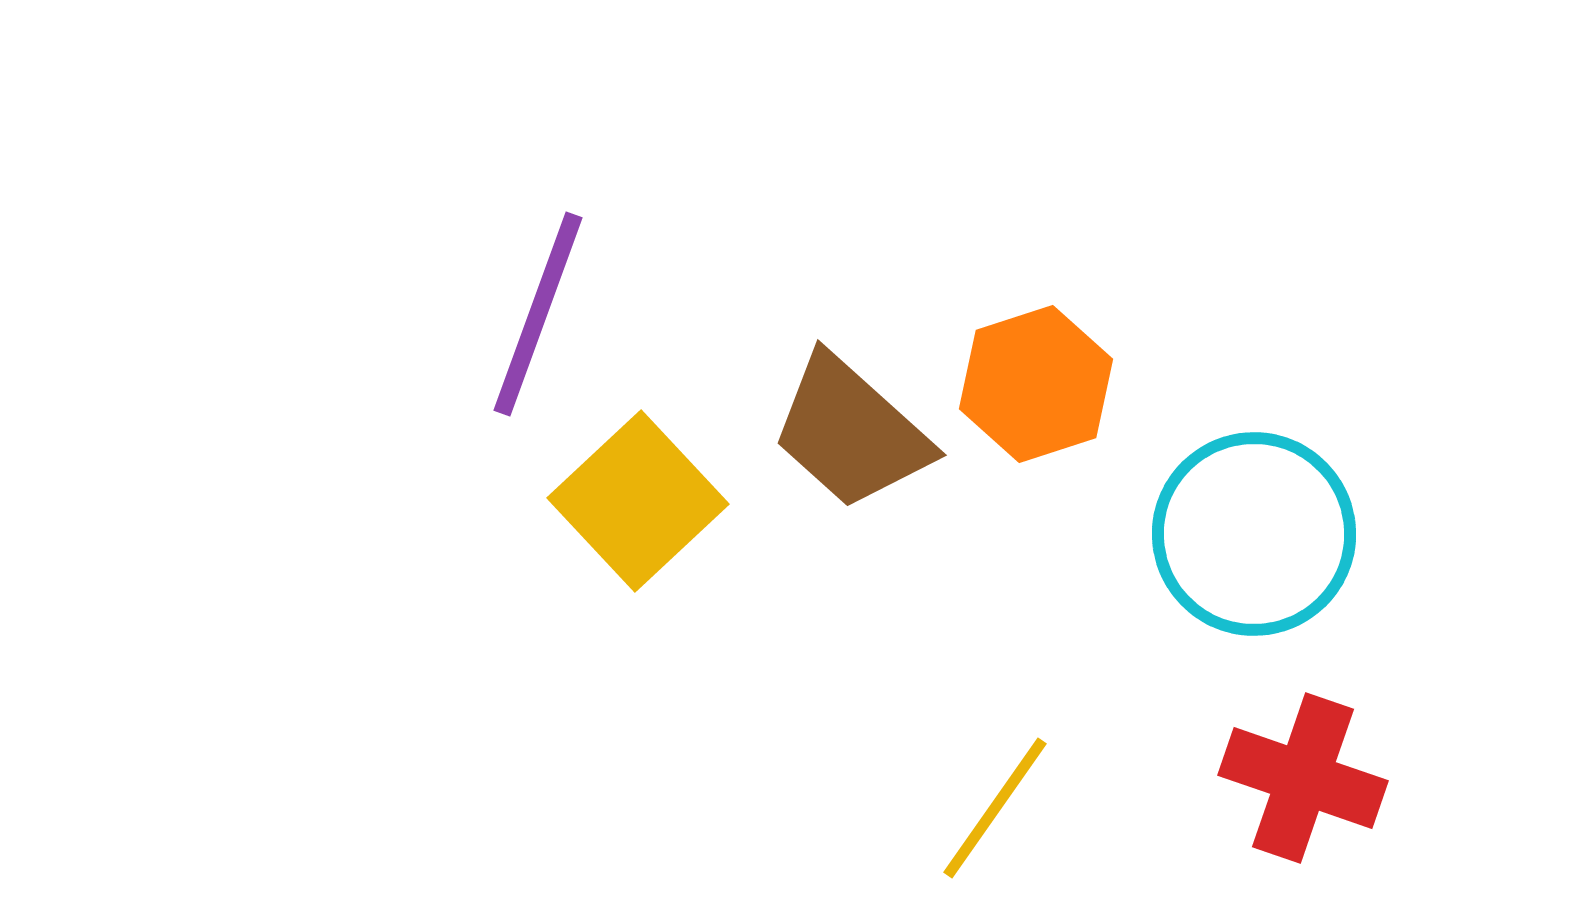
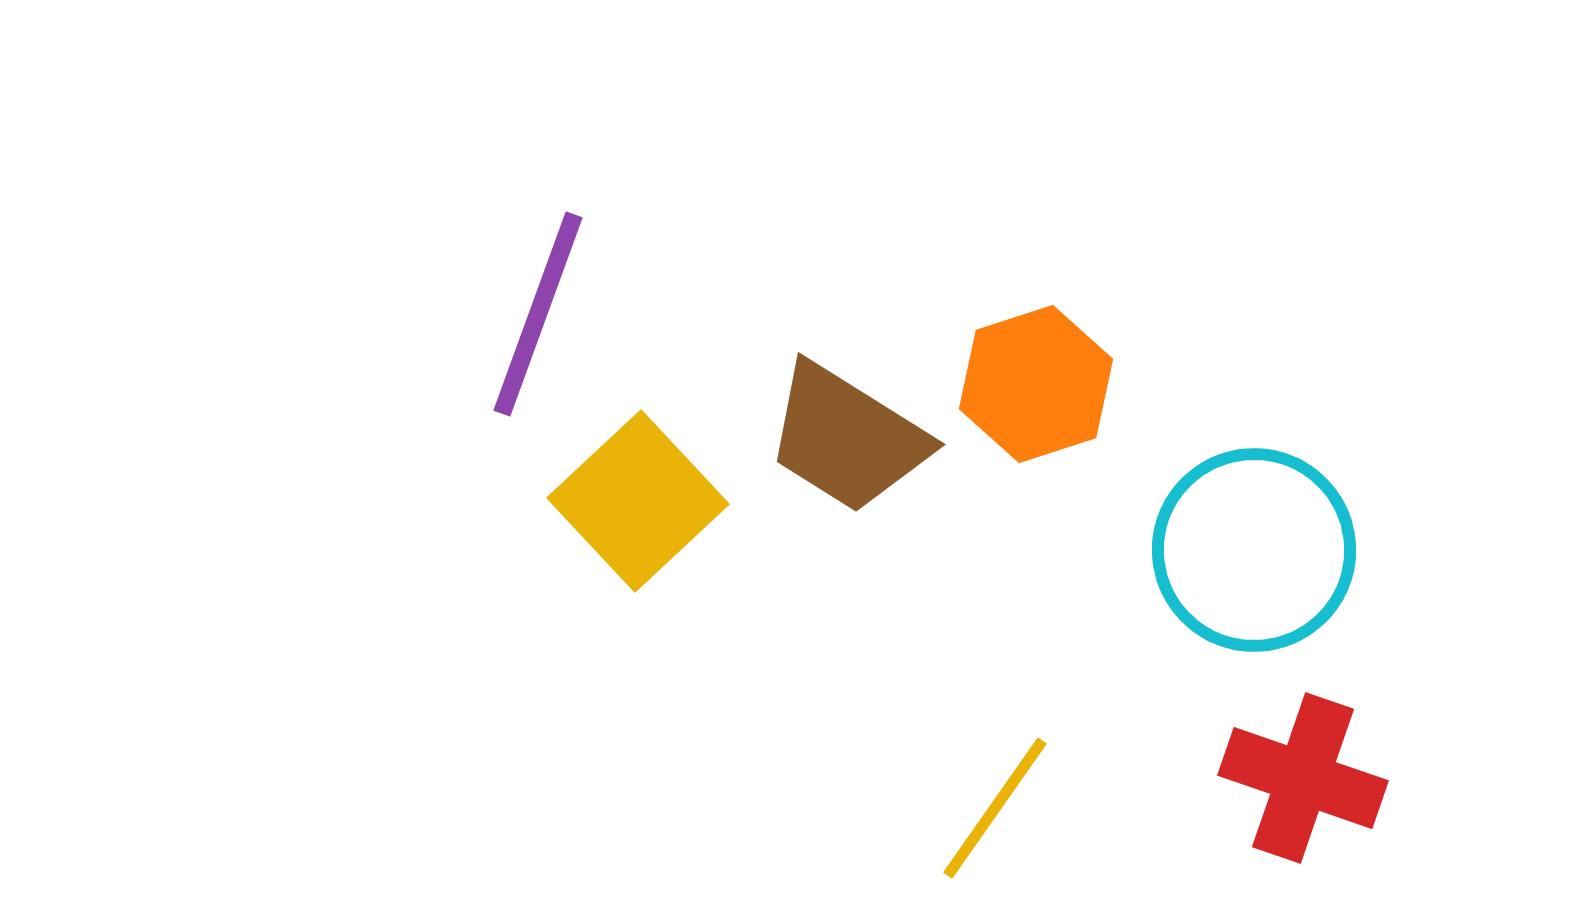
brown trapezoid: moved 4 px left, 6 px down; rotated 10 degrees counterclockwise
cyan circle: moved 16 px down
